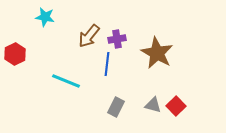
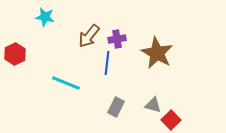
blue line: moved 1 px up
cyan line: moved 2 px down
red square: moved 5 px left, 14 px down
